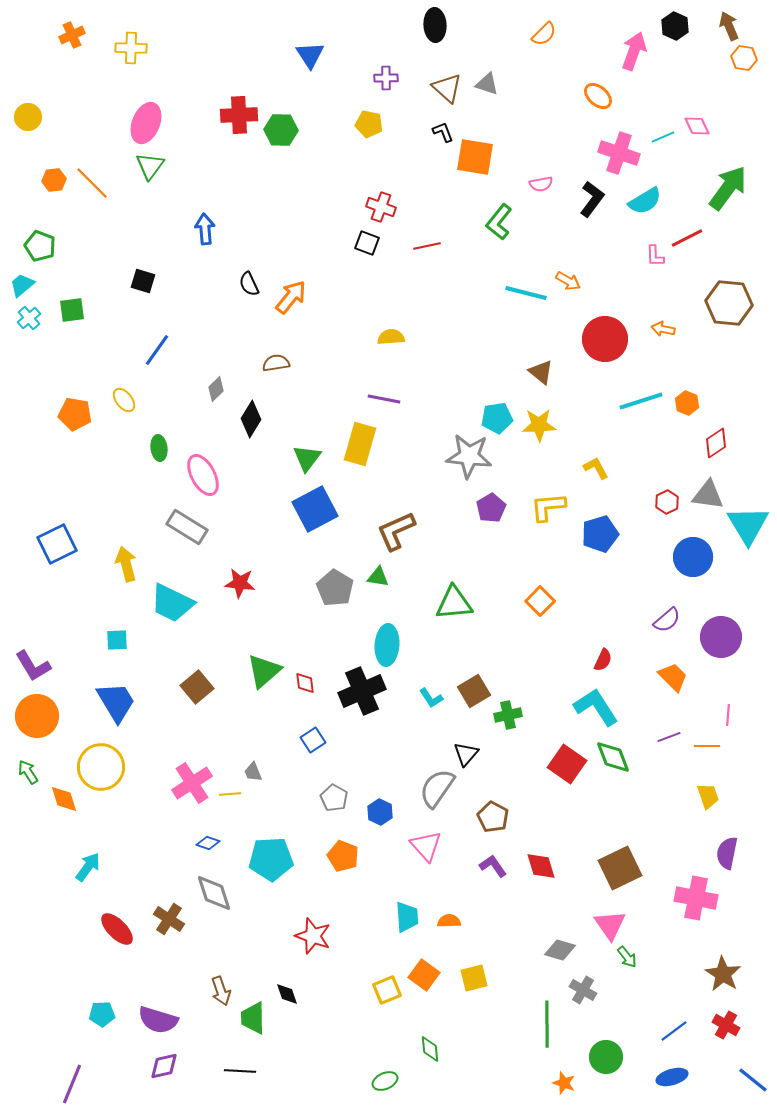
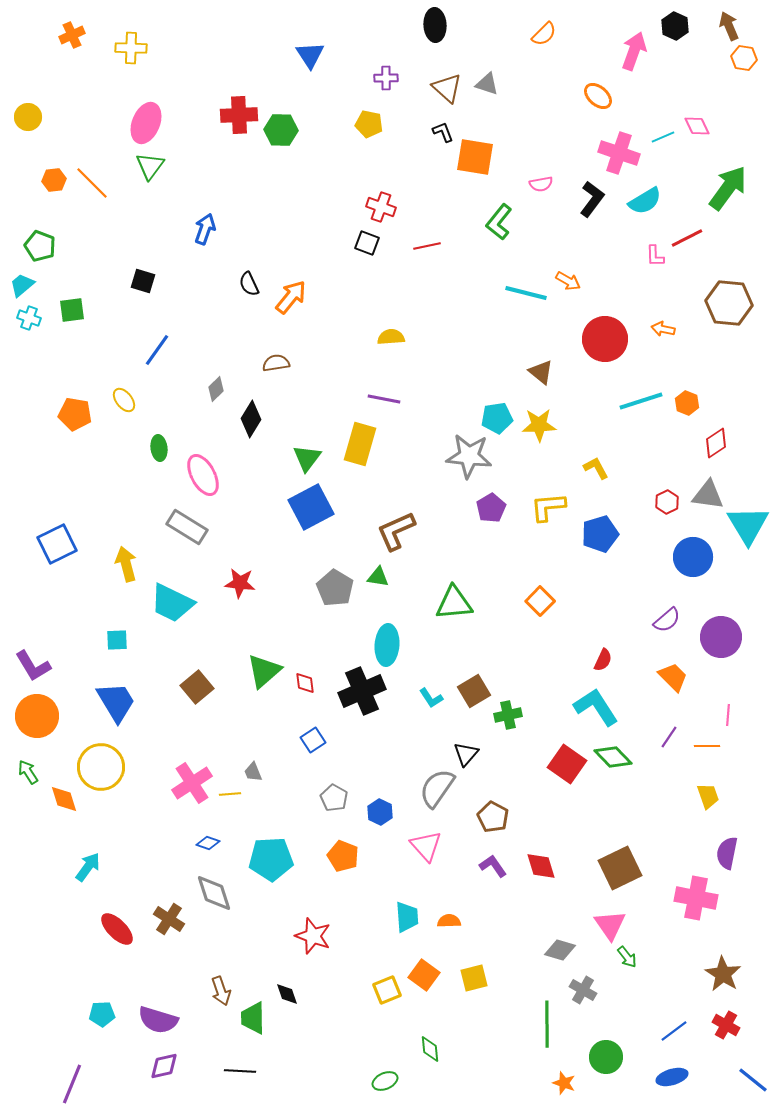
blue arrow at (205, 229): rotated 24 degrees clockwise
cyan cross at (29, 318): rotated 30 degrees counterclockwise
blue square at (315, 509): moved 4 px left, 2 px up
purple line at (669, 737): rotated 35 degrees counterclockwise
green diamond at (613, 757): rotated 24 degrees counterclockwise
